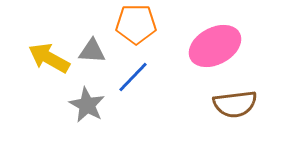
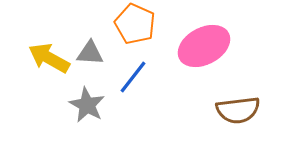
orange pentagon: moved 1 px left; rotated 24 degrees clockwise
pink ellipse: moved 11 px left
gray triangle: moved 2 px left, 2 px down
blue line: rotated 6 degrees counterclockwise
brown semicircle: moved 3 px right, 6 px down
